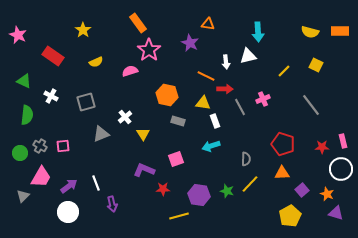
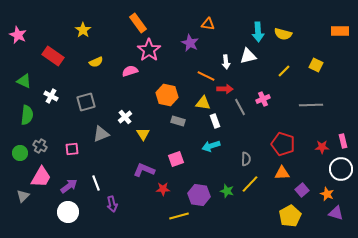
yellow semicircle at (310, 32): moved 27 px left, 2 px down
gray line at (311, 105): rotated 55 degrees counterclockwise
pink square at (63, 146): moved 9 px right, 3 px down
